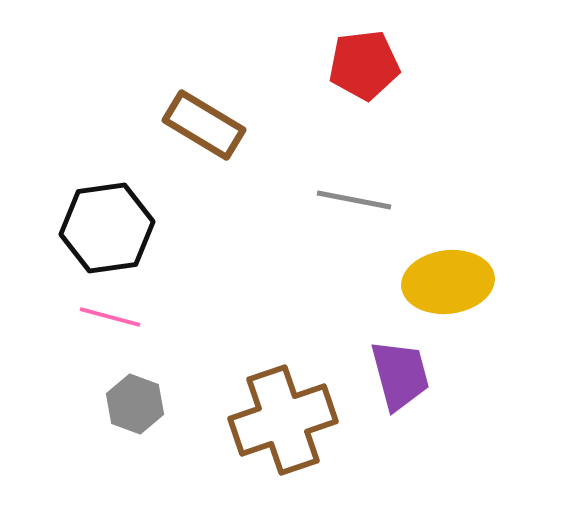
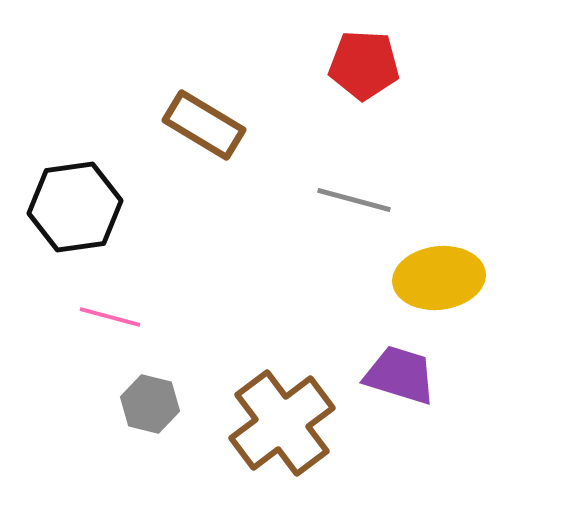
red pentagon: rotated 10 degrees clockwise
gray line: rotated 4 degrees clockwise
black hexagon: moved 32 px left, 21 px up
yellow ellipse: moved 9 px left, 4 px up
purple trapezoid: rotated 58 degrees counterclockwise
gray hexagon: moved 15 px right; rotated 6 degrees counterclockwise
brown cross: moved 1 px left, 3 px down; rotated 18 degrees counterclockwise
